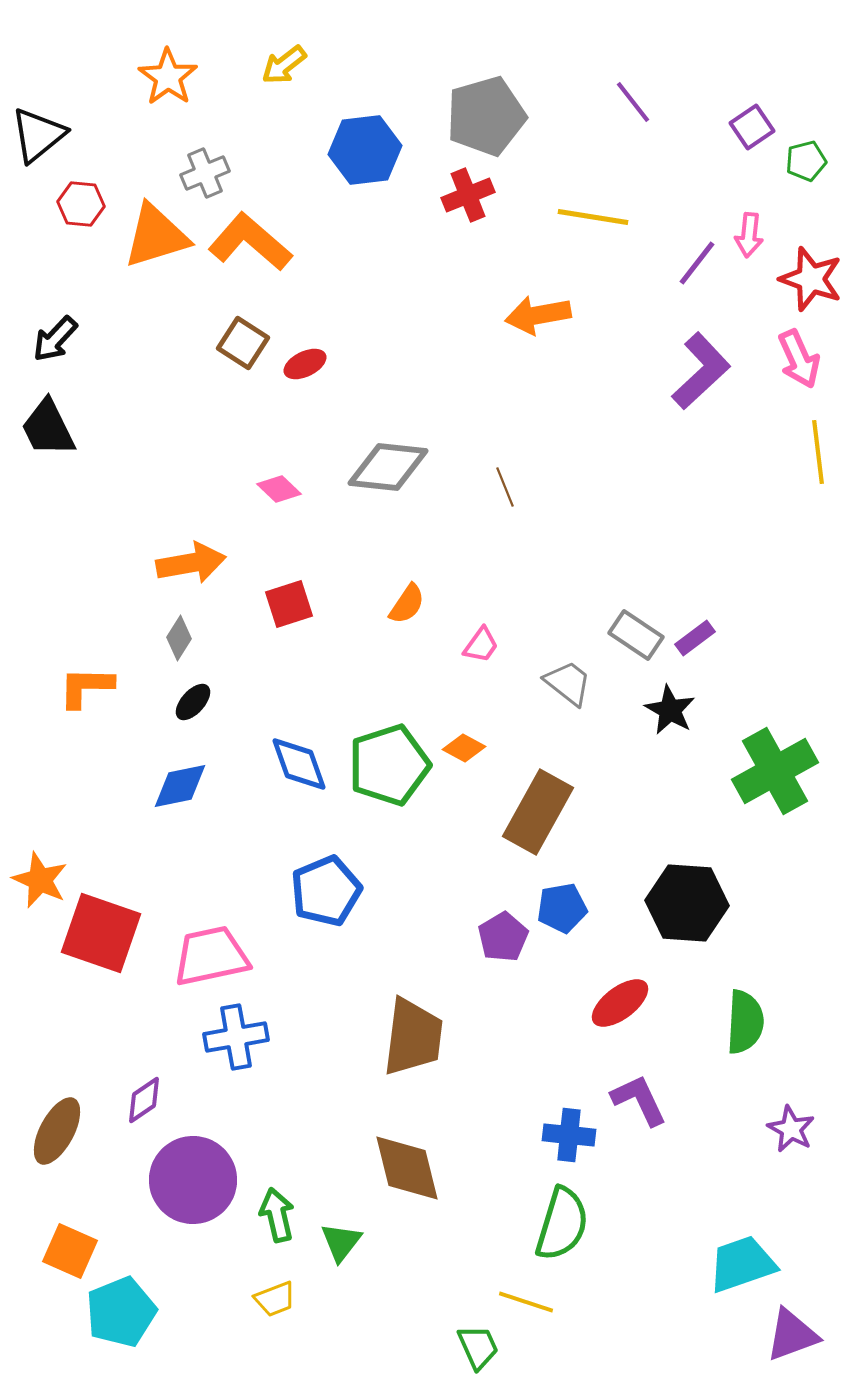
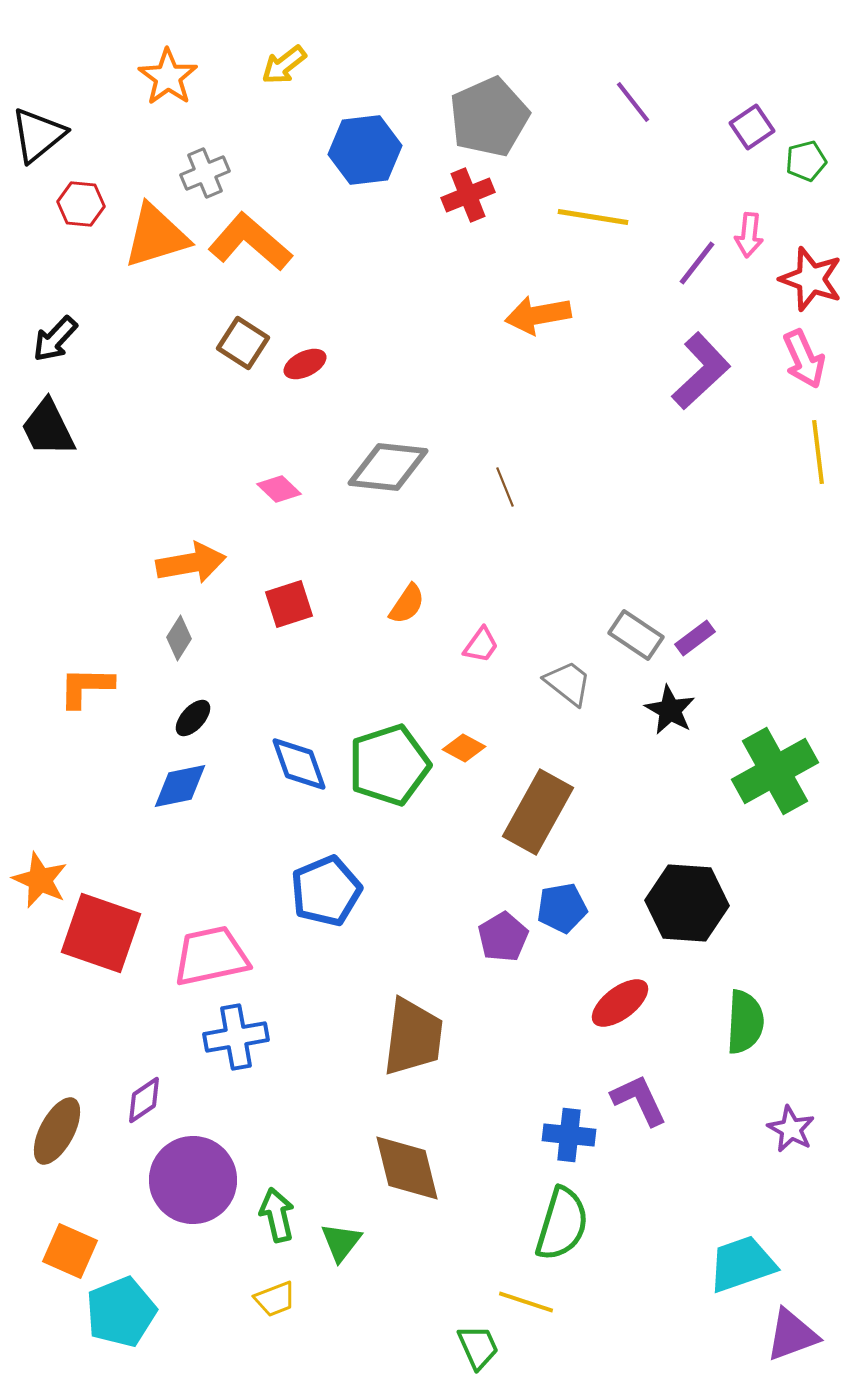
gray pentagon at (486, 116): moved 3 px right, 1 px down; rotated 8 degrees counterclockwise
pink arrow at (799, 359): moved 5 px right
black ellipse at (193, 702): moved 16 px down
